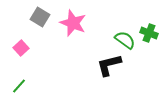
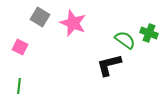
pink square: moved 1 px left, 1 px up; rotated 21 degrees counterclockwise
green line: rotated 35 degrees counterclockwise
